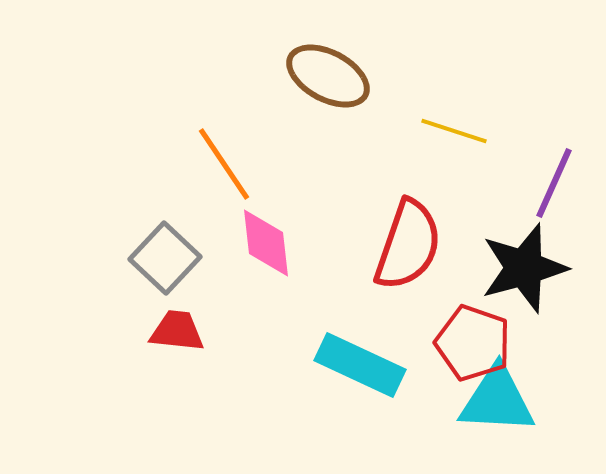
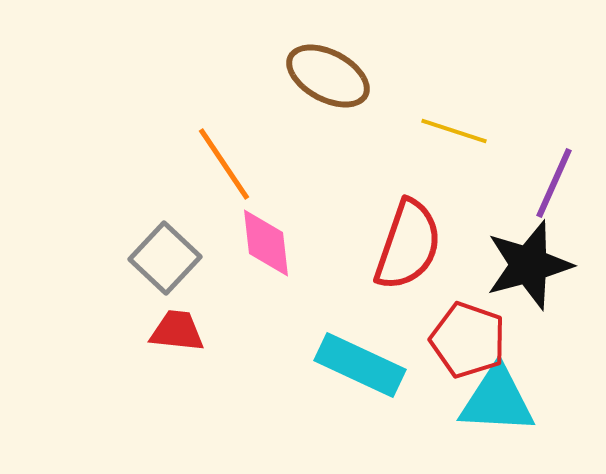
black star: moved 5 px right, 3 px up
red pentagon: moved 5 px left, 3 px up
